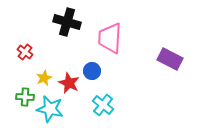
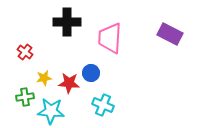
black cross: rotated 16 degrees counterclockwise
purple rectangle: moved 25 px up
blue circle: moved 1 px left, 2 px down
yellow star: rotated 14 degrees clockwise
red star: rotated 20 degrees counterclockwise
green cross: rotated 12 degrees counterclockwise
cyan cross: rotated 15 degrees counterclockwise
cyan star: moved 1 px right, 2 px down; rotated 8 degrees counterclockwise
